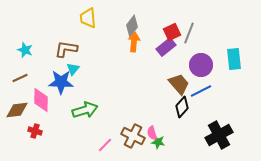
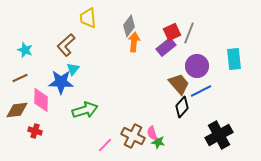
gray diamond: moved 3 px left
brown L-shape: moved 4 px up; rotated 50 degrees counterclockwise
purple circle: moved 4 px left, 1 px down
